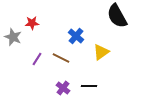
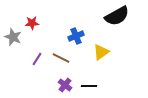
black semicircle: rotated 90 degrees counterclockwise
blue cross: rotated 28 degrees clockwise
purple cross: moved 2 px right, 3 px up
